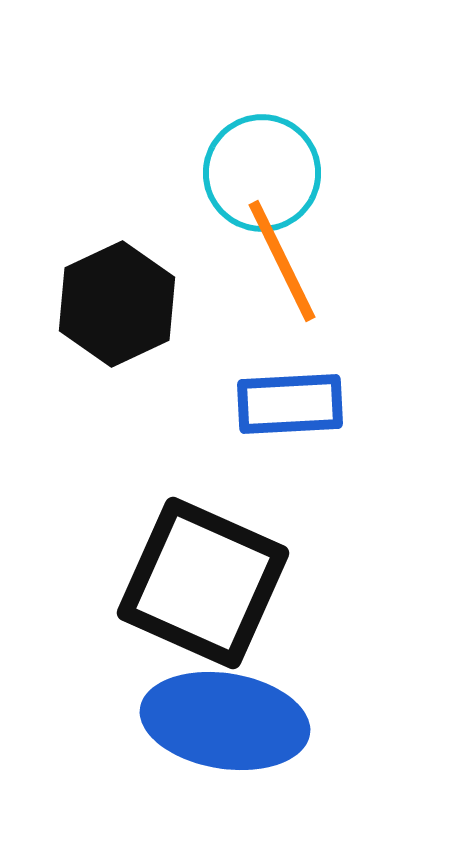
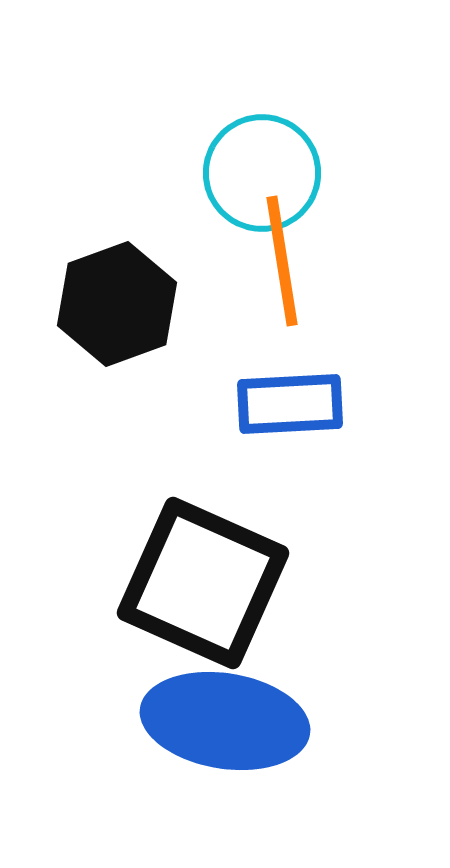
orange line: rotated 17 degrees clockwise
black hexagon: rotated 5 degrees clockwise
